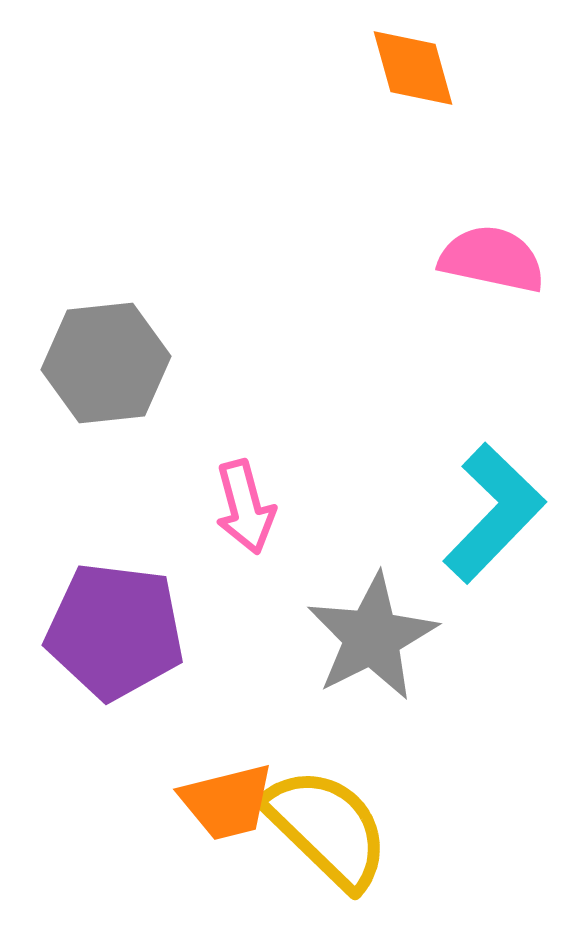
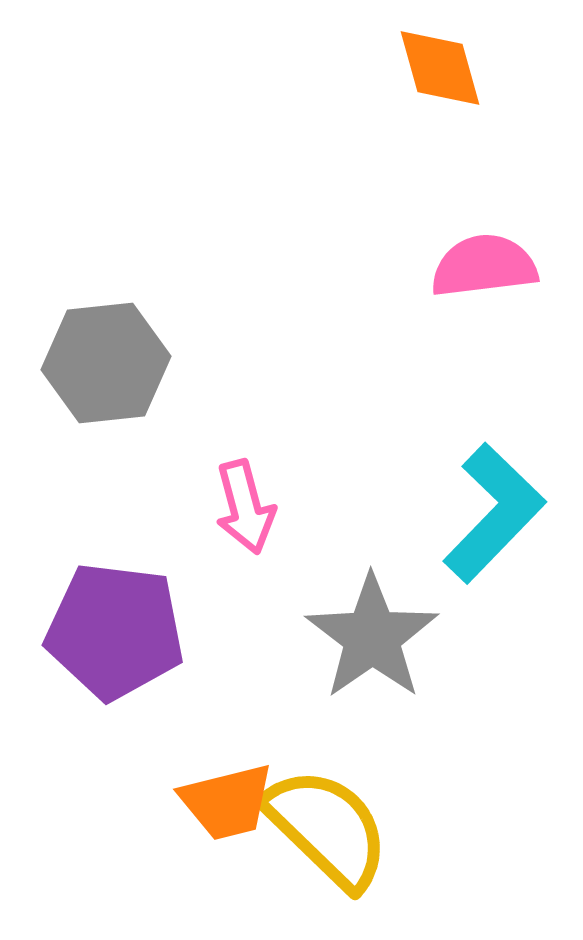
orange diamond: moved 27 px right
pink semicircle: moved 8 px left, 7 px down; rotated 19 degrees counterclockwise
gray star: rotated 8 degrees counterclockwise
